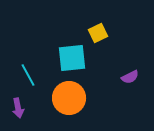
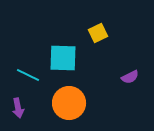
cyan square: moved 9 px left; rotated 8 degrees clockwise
cyan line: rotated 35 degrees counterclockwise
orange circle: moved 5 px down
